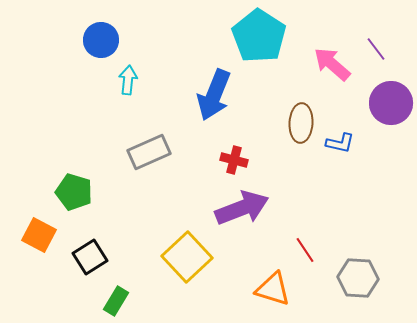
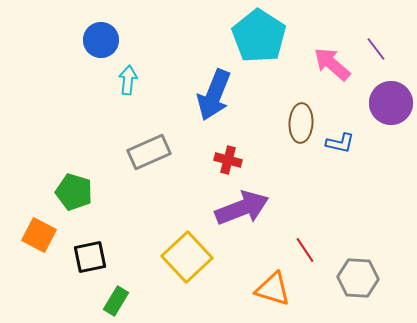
red cross: moved 6 px left
black square: rotated 20 degrees clockwise
